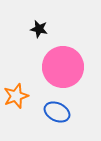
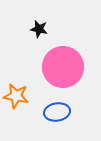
orange star: rotated 30 degrees clockwise
blue ellipse: rotated 35 degrees counterclockwise
